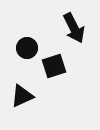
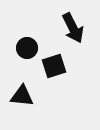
black arrow: moved 1 px left
black triangle: rotated 30 degrees clockwise
